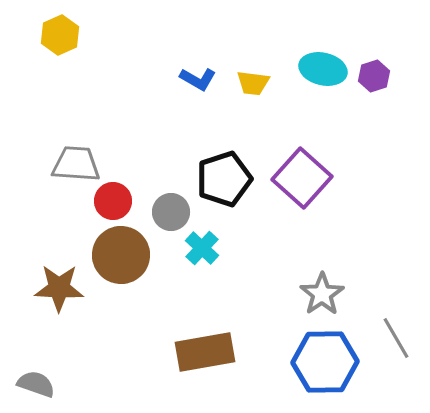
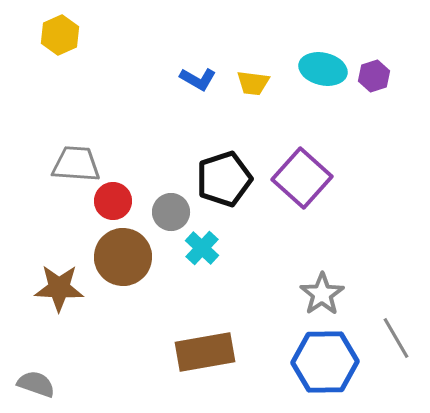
brown circle: moved 2 px right, 2 px down
